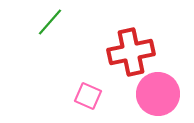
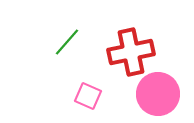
green line: moved 17 px right, 20 px down
